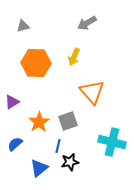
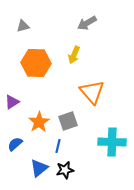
yellow arrow: moved 2 px up
cyan cross: rotated 12 degrees counterclockwise
black star: moved 5 px left, 8 px down
